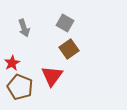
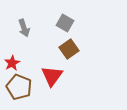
brown pentagon: moved 1 px left
